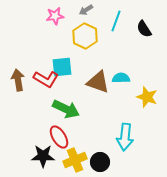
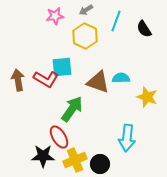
green arrow: moved 6 px right; rotated 80 degrees counterclockwise
cyan arrow: moved 2 px right, 1 px down
black circle: moved 2 px down
